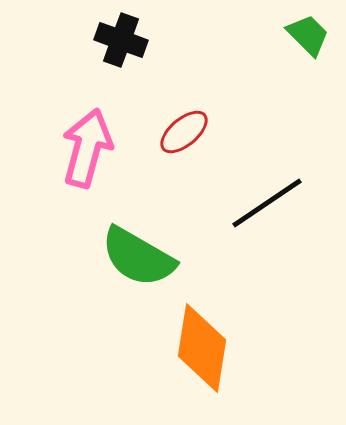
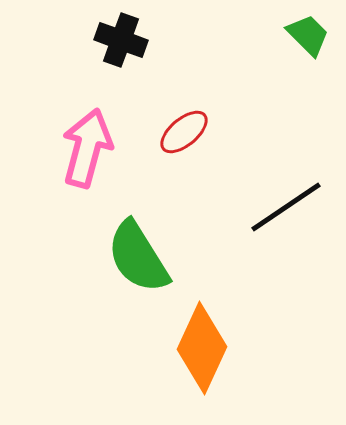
black line: moved 19 px right, 4 px down
green semicircle: rotated 28 degrees clockwise
orange diamond: rotated 16 degrees clockwise
